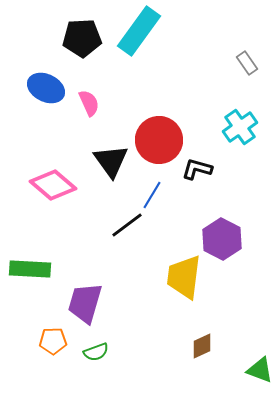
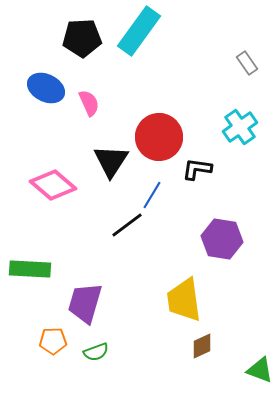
red circle: moved 3 px up
black triangle: rotated 9 degrees clockwise
black L-shape: rotated 8 degrees counterclockwise
purple hexagon: rotated 18 degrees counterclockwise
yellow trapezoid: moved 23 px down; rotated 15 degrees counterclockwise
